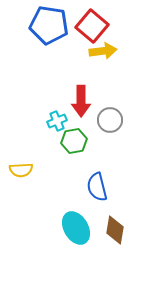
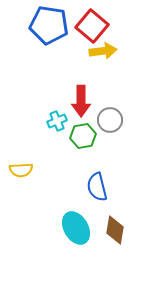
green hexagon: moved 9 px right, 5 px up
